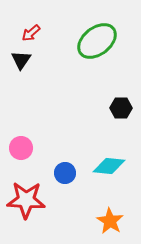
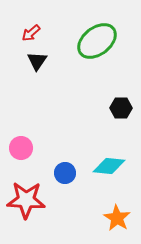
black triangle: moved 16 px right, 1 px down
orange star: moved 7 px right, 3 px up
